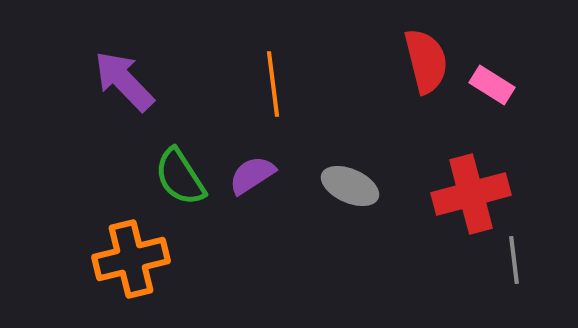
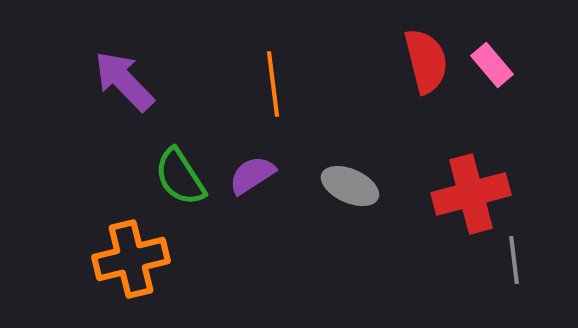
pink rectangle: moved 20 px up; rotated 18 degrees clockwise
